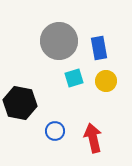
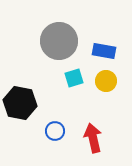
blue rectangle: moved 5 px right, 3 px down; rotated 70 degrees counterclockwise
